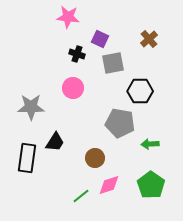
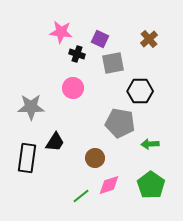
pink star: moved 7 px left, 15 px down
